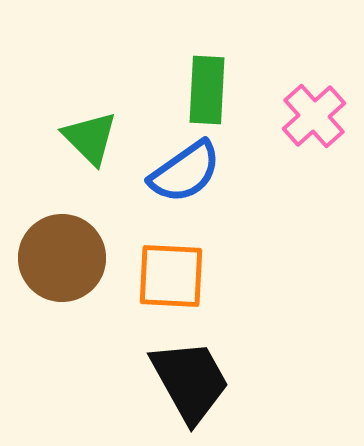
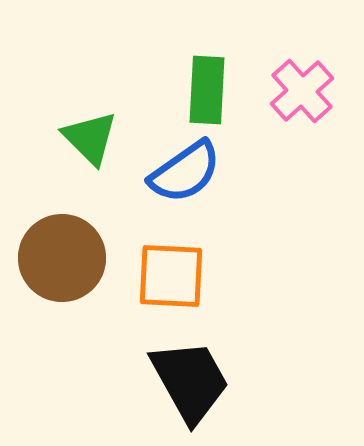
pink cross: moved 12 px left, 25 px up
